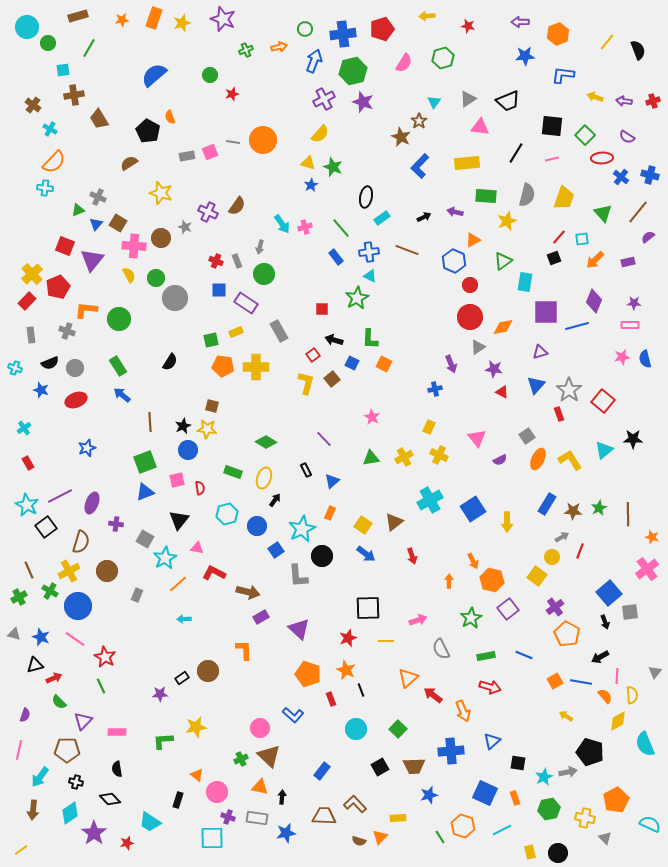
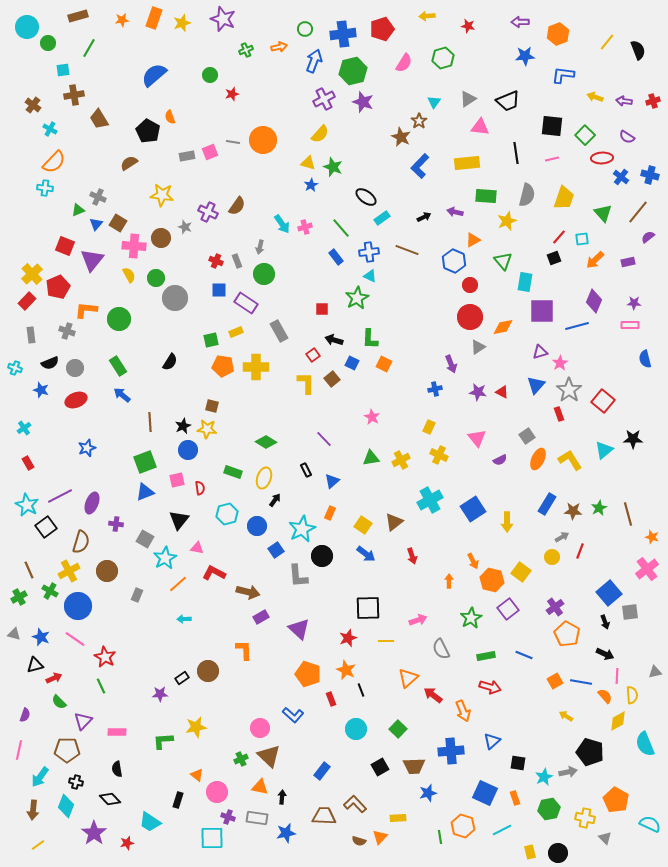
black line at (516, 153): rotated 40 degrees counterclockwise
yellow star at (161, 193): moved 1 px right, 2 px down; rotated 10 degrees counterclockwise
black ellipse at (366, 197): rotated 65 degrees counterclockwise
green triangle at (503, 261): rotated 36 degrees counterclockwise
purple square at (546, 312): moved 4 px left, 1 px up
pink star at (622, 357): moved 62 px left, 6 px down; rotated 21 degrees counterclockwise
purple star at (494, 369): moved 16 px left, 23 px down
yellow L-shape at (306, 383): rotated 15 degrees counterclockwise
yellow cross at (404, 457): moved 3 px left, 3 px down
brown line at (628, 514): rotated 15 degrees counterclockwise
yellow square at (537, 576): moved 16 px left, 4 px up
black arrow at (600, 657): moved 5 px right, 3 px up; rotated 126 degrees counterclockwise
gray triangle at (655, 672): rotated 40 degrees clockwise
blue star at (429, 795): moved 1 px left, 2 px up
orange pentagon at (616, 800): rotated 15 degrees counterclockwise
cyan diamond at (70, 813): moved 4 px left, 7 px up; rotated 35 degrees counterclockwise
green line at (440, 837): rotated 24 degrees clockwise
yellow line at (21, 850): moved 17 px right, 5 px up
